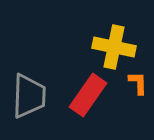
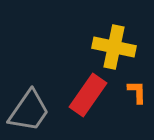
orange L-shape: moved 1 px left, 9 px down
gray trapezoid: moved 15 px down; rotated 33 degrees clockwise
